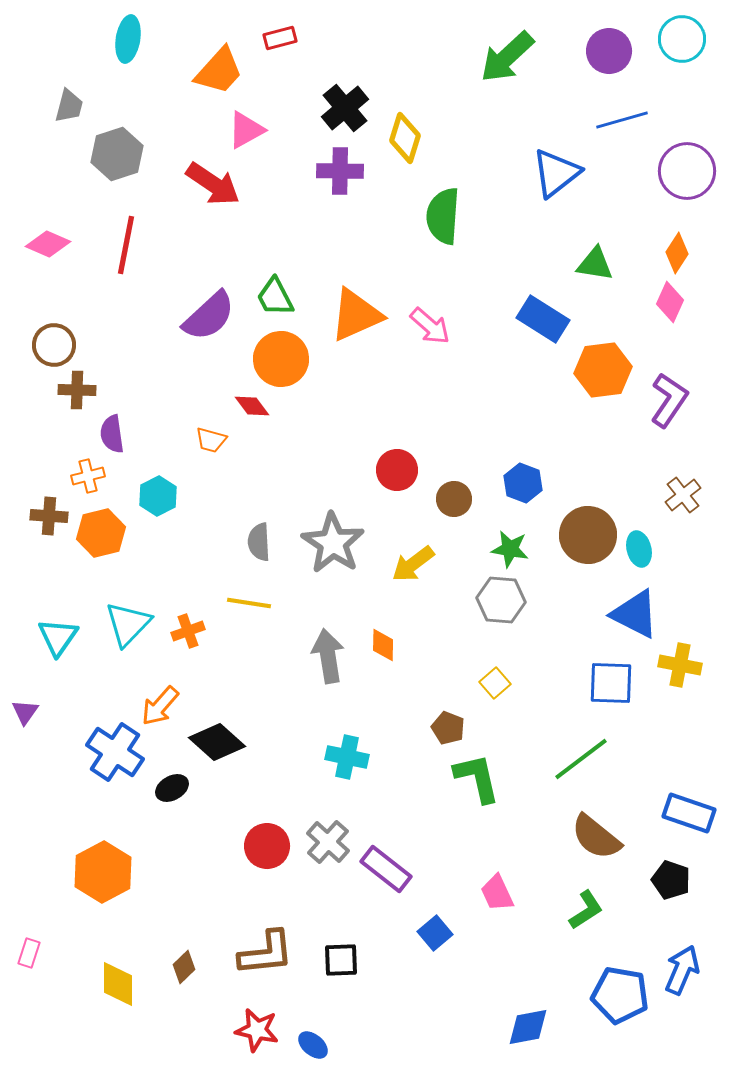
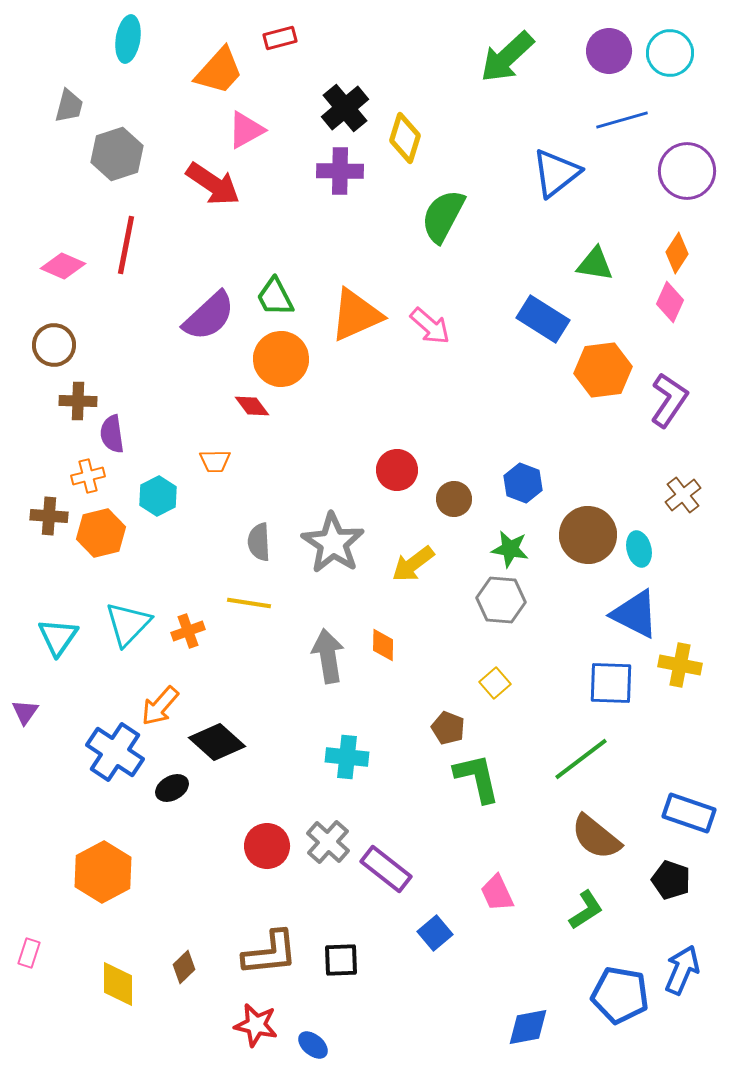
cyan circle at (682, 39): moved 12 px left, 14 px down
green semicircle at (443, 216): rotated 24 degrees clockwise
pink diamond at (48, 244): moved 15 px right, 22 px down
brown cross at (77, 390): moved 1 px right, 11 px down
orange trapezoid at (211, 440): moved 4 px right, 21 px down; rotated 16 degrees counterclockwise
cyan cross at (347, 757): rotated 6 degrees counterclockwise
brown L-shape at (266, 953): moved 4 px right
red star at (257, 1030): moved 1 px left, 5 px up
